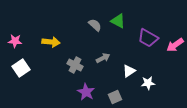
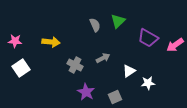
green triangle: rotated 49 degrees clockwise
gray semicircle: rotated 24 degrees clockwise
